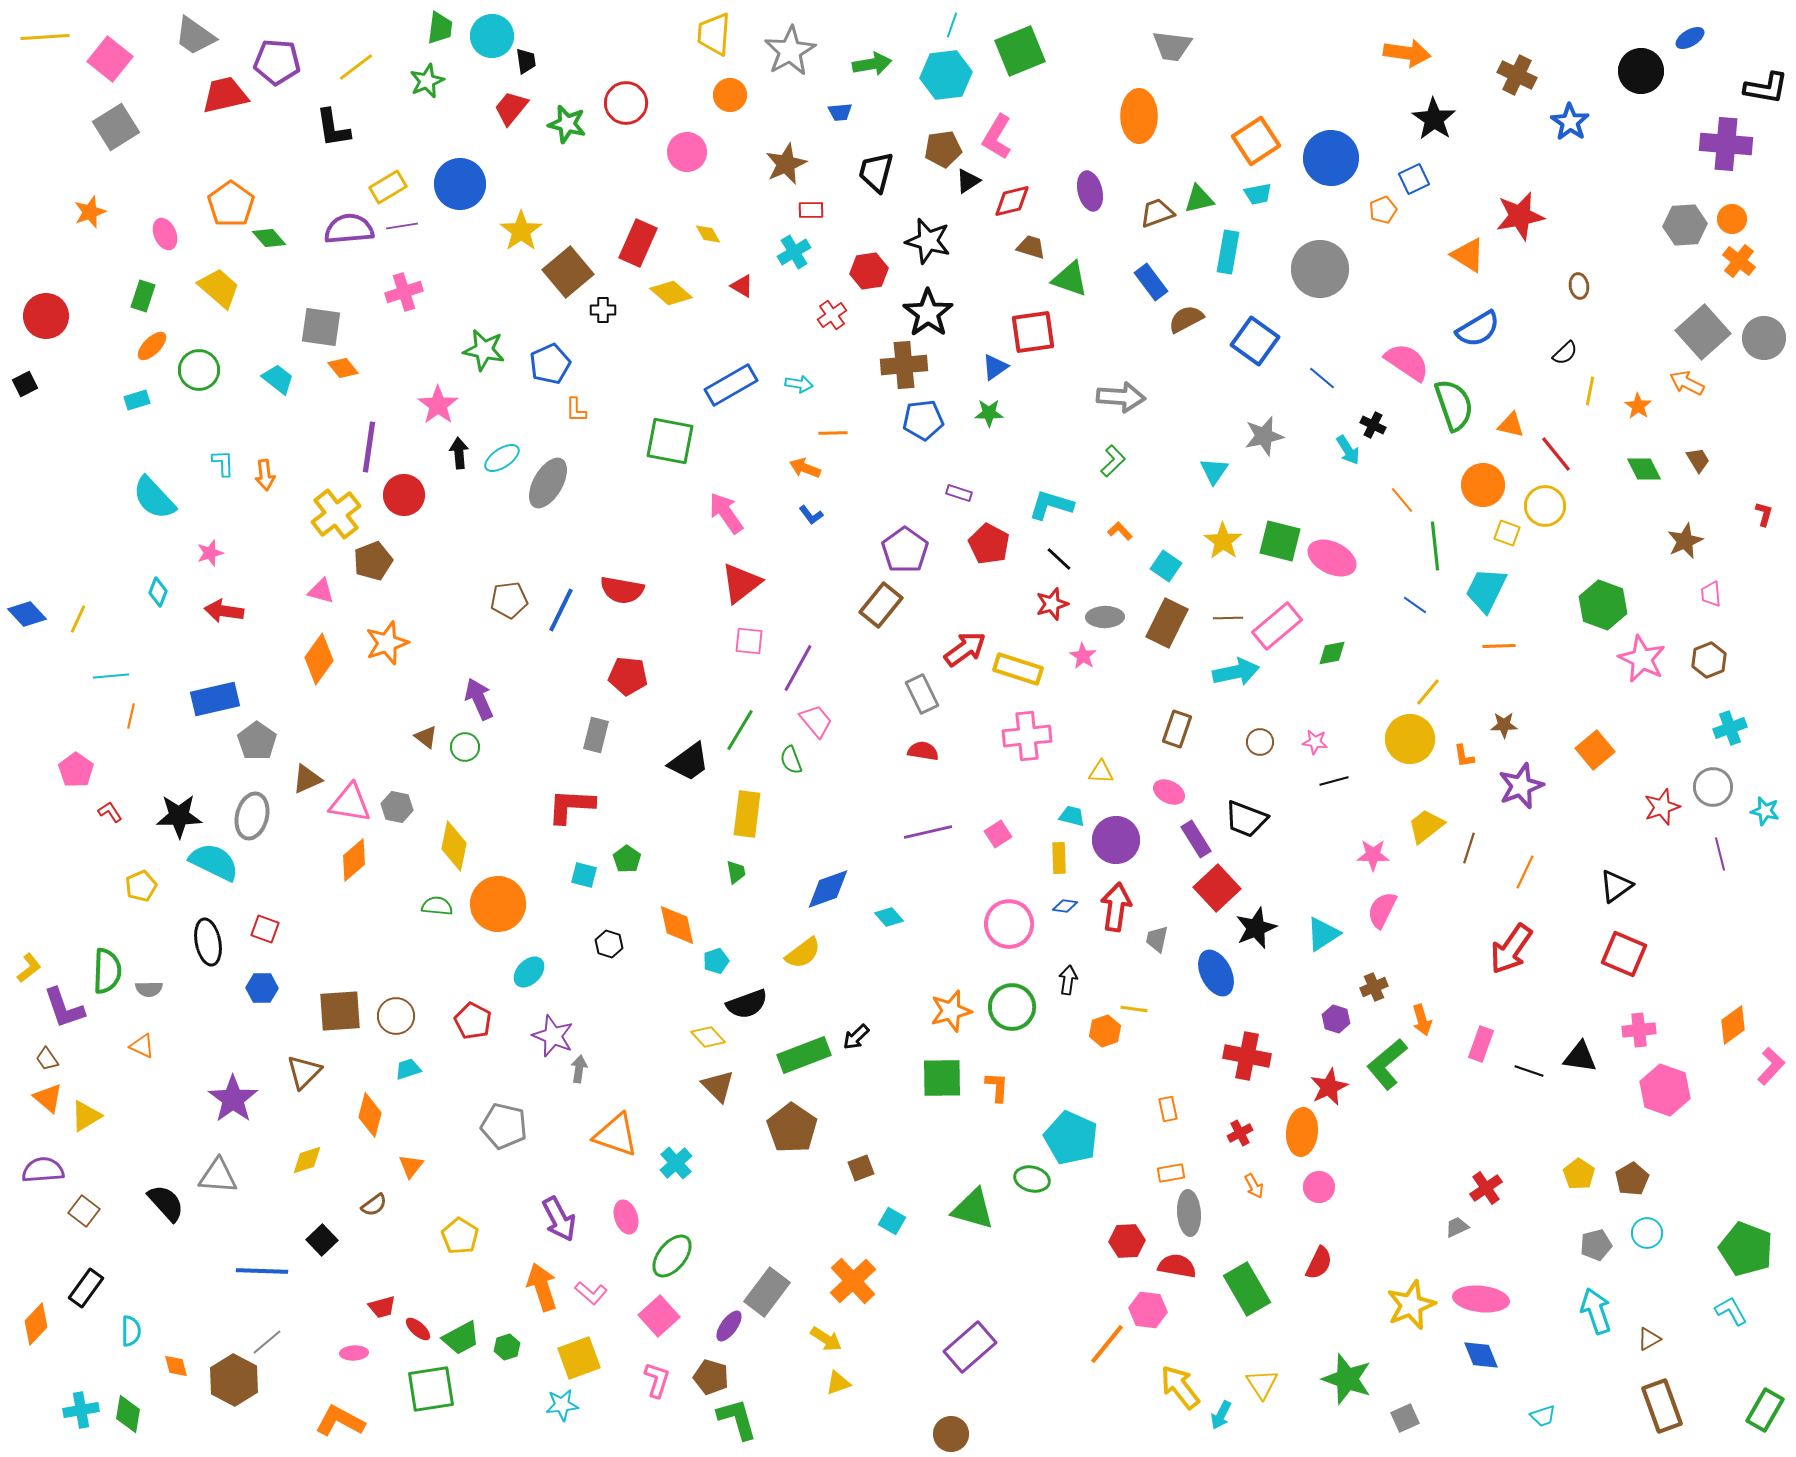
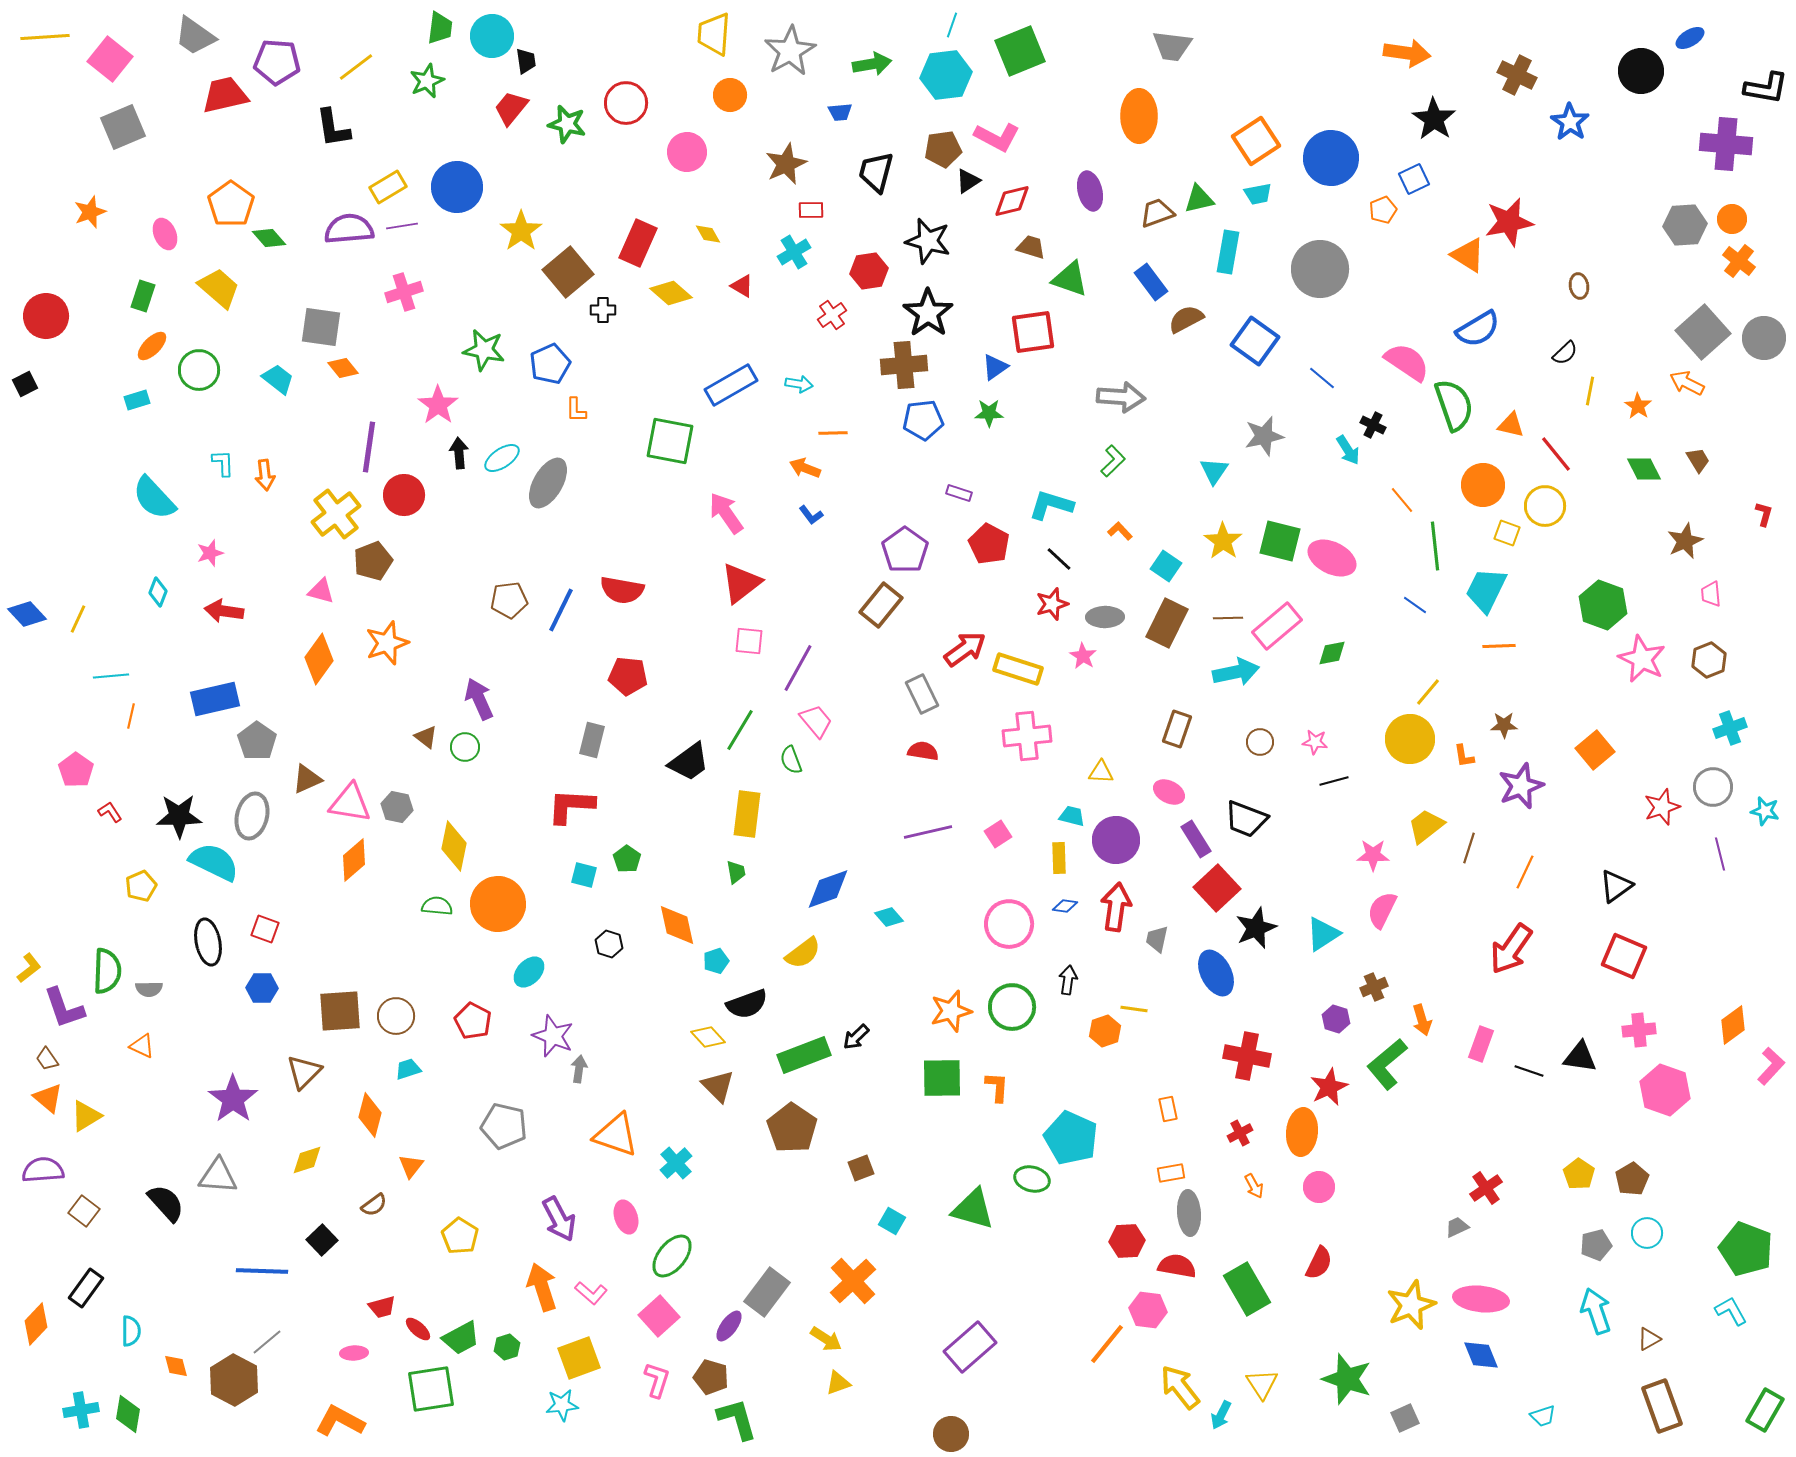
gray square at (116, 127): moved 7 px right; rotated 9 degrees clockwise
pink L-shape at (997, 137): rotated 93 degrees counterclockwise
blue circle at (460, 184): moved 3 px left, 3 px down
red star at (1520, 216): moved 11 px left, 6 px down
gray rectangle at (596, 735): moved 4 px left, 5 px down
red square at (1624, 954): moved 2 px down
